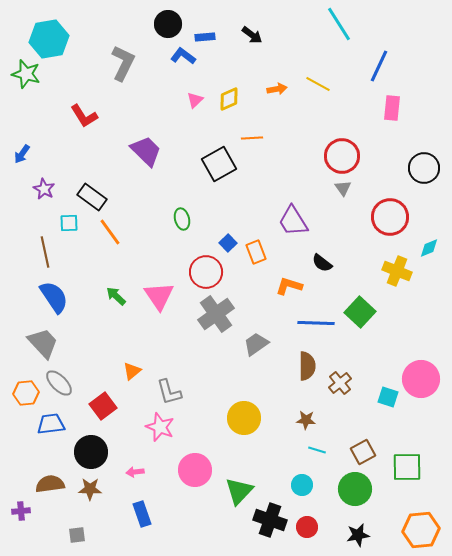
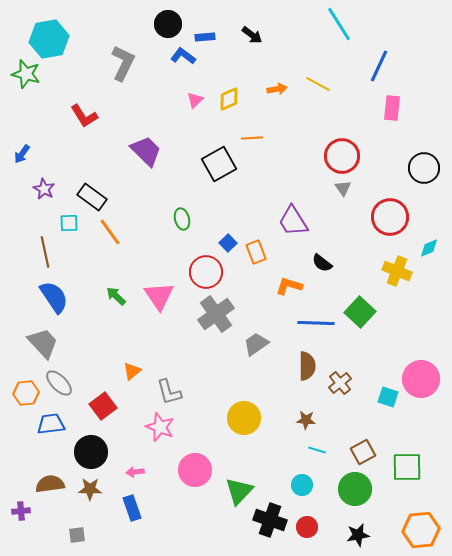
blue rectangle at (142, 514): moved 10 px left, 6 px up
